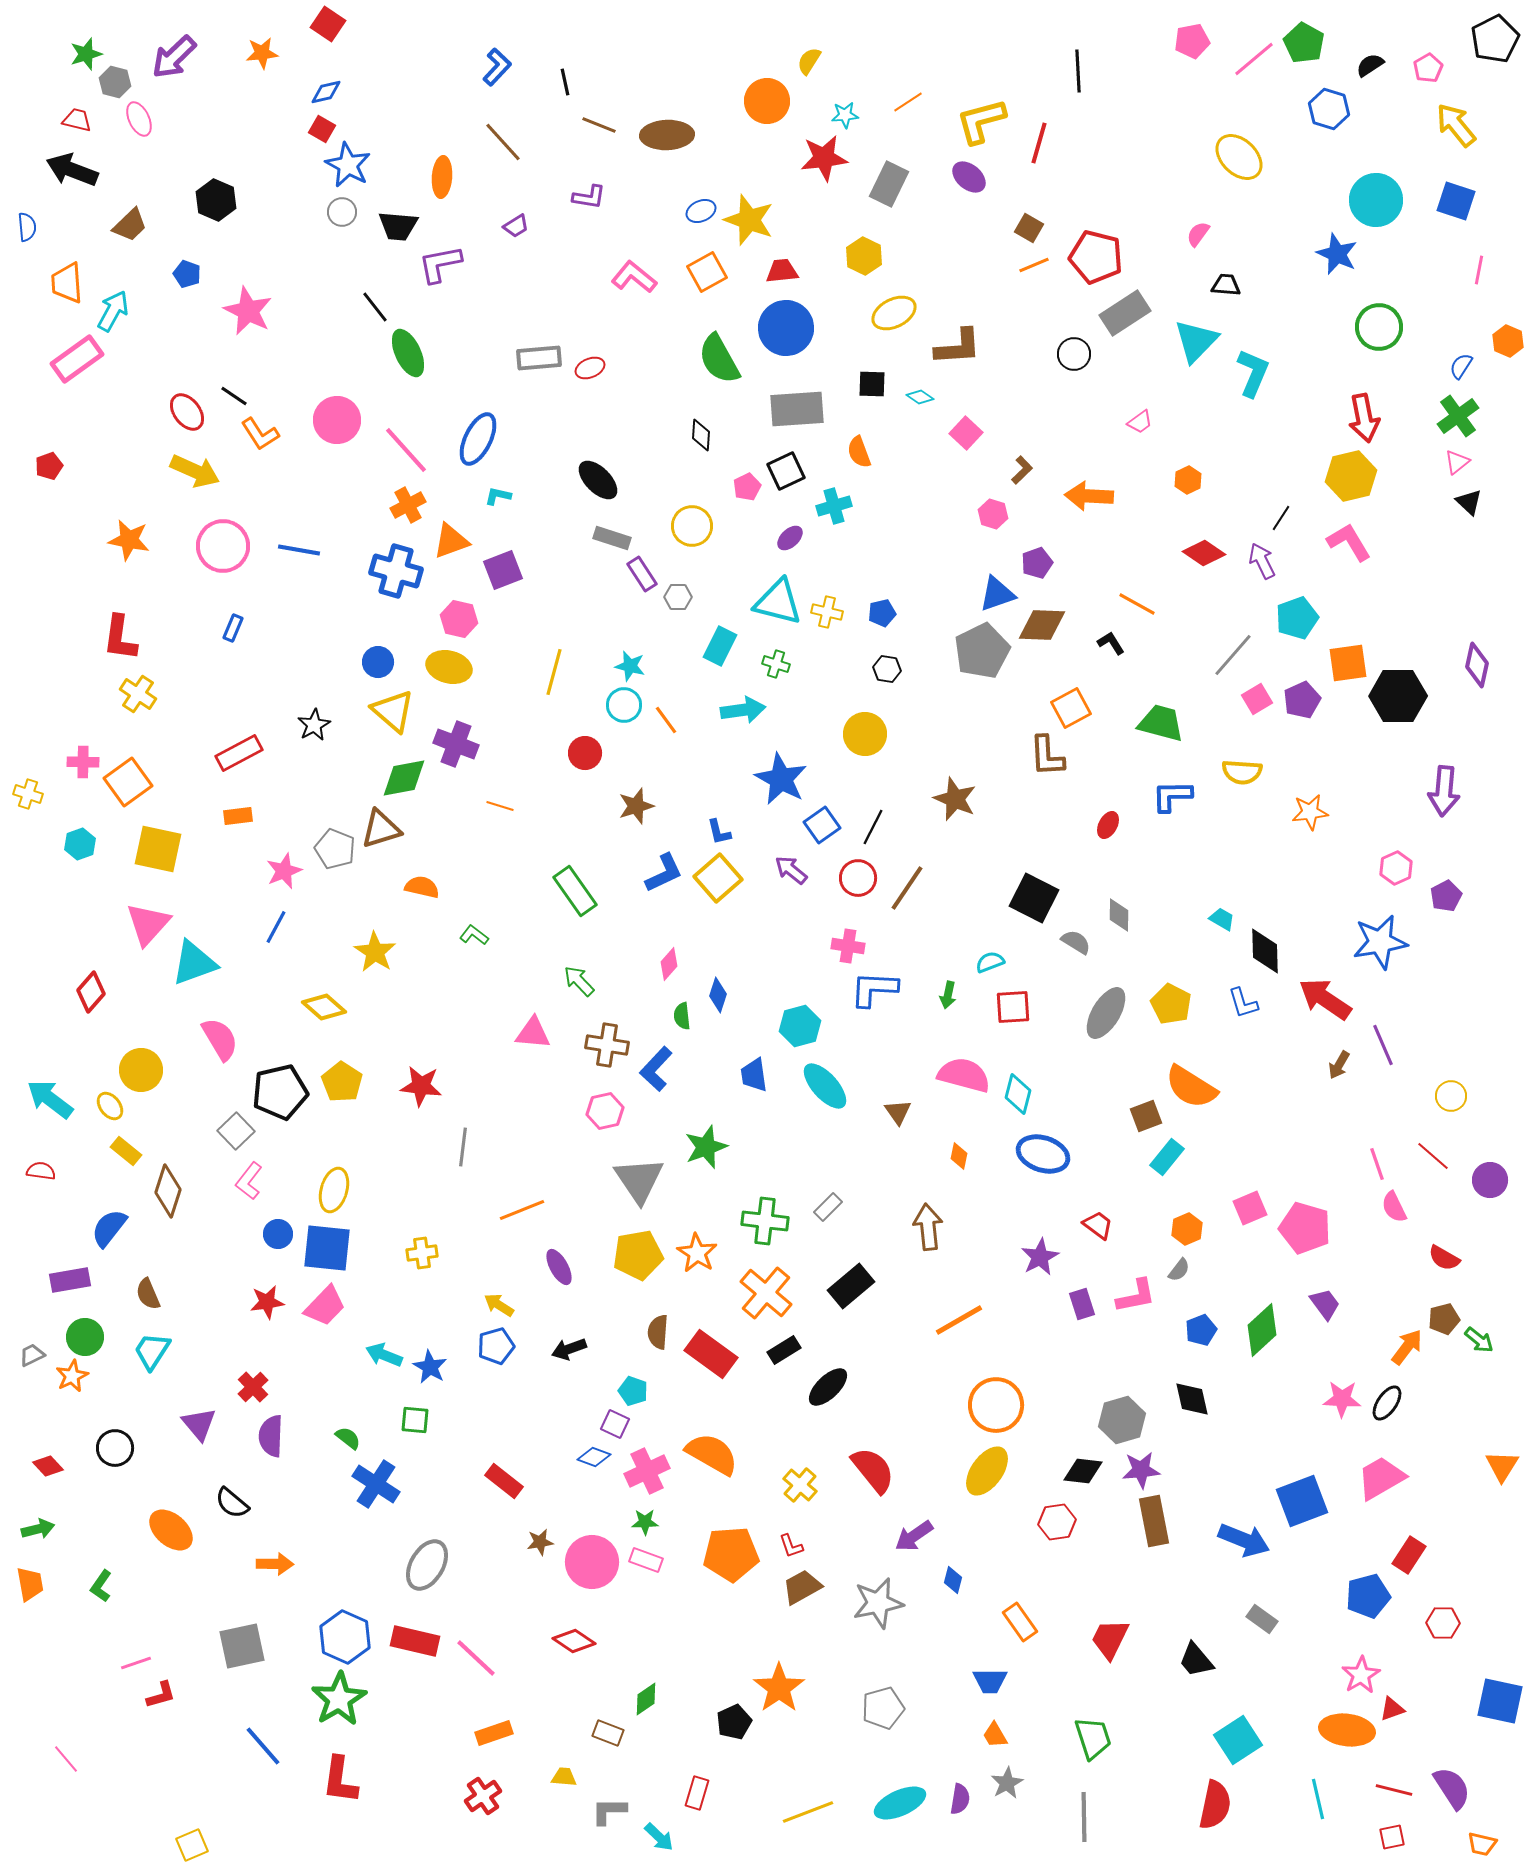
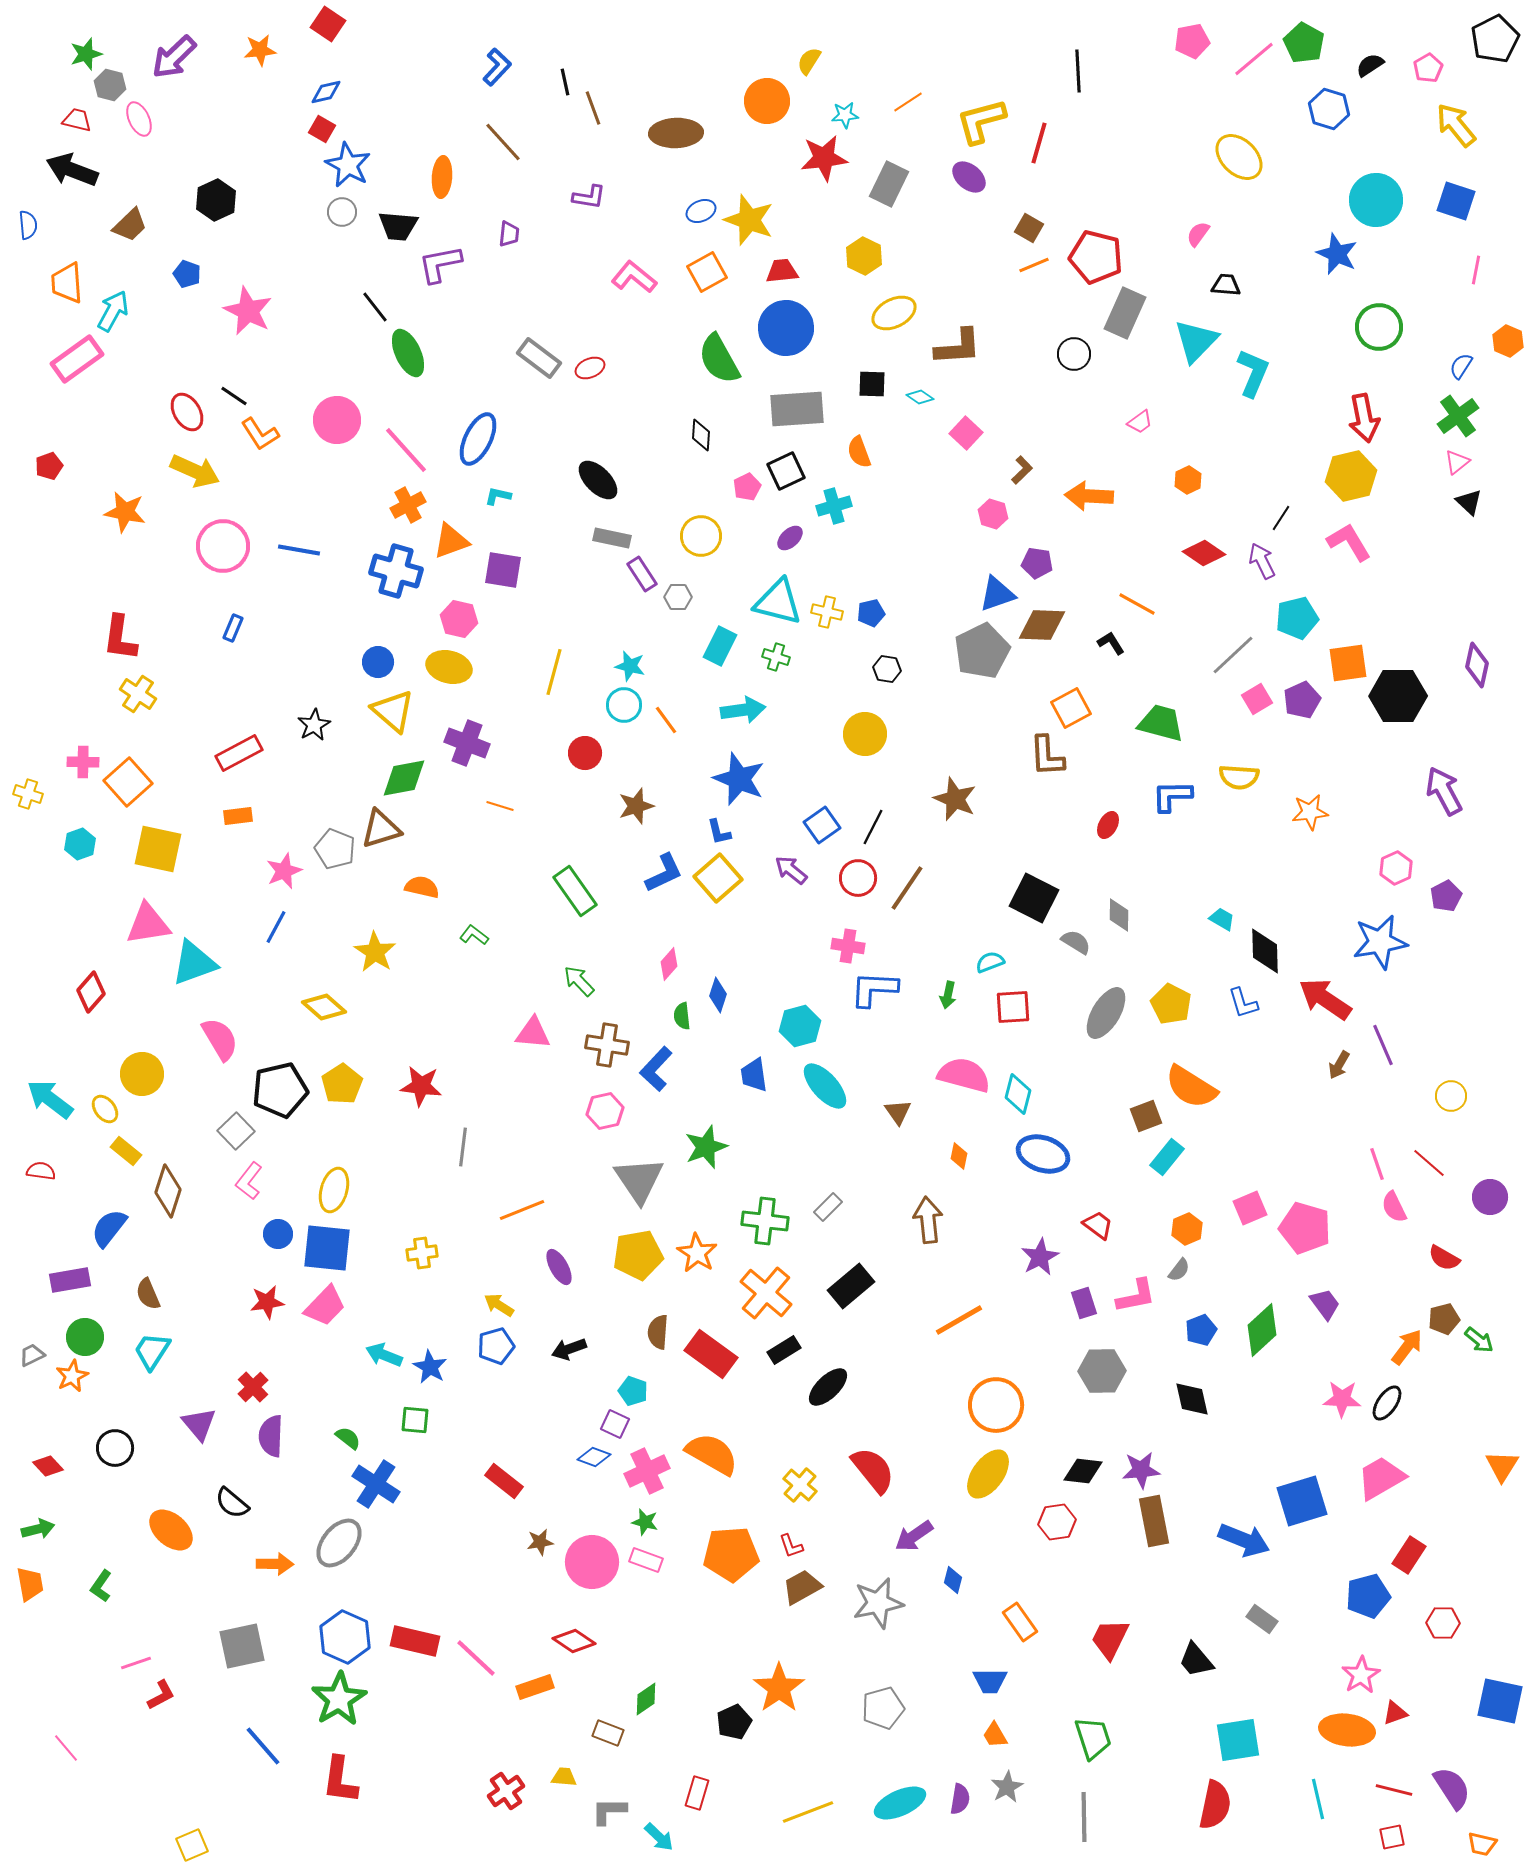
orange star at (262, 53): moved 2 px left, 3 px up
gray hexagon at (115, 82): moved 5 px left, 3 px down
brown line at (599, 125): moved 6 px left, 17 px up; rotated 48 degrees clockwise
brown ellipse at (667, 135): moved 9 px right, 2 px up
black hexagon at (216, 200): rotated 12 degrees clockwise
purple trapezoid at (516, 226): moved 7 px left, 8 px down; rotated 52 degrees counterclockwise
blue semicircle at (27, 227): moved 1 px right, 2 px up
pink line at (1479, 270): moved 3 px left
gray rectangle at (1125, 313): rotated 33 degrees counterclockwise
gray rectangle at (539, 358): rotated 42 degrees clockwise
red ellipse at (187, 412): rotated 6 degrees clockwise
yellow circle at (692, 526): moved 9 px right, 10 px down
gray rectangle at (612, 538): rotated 6 degrees counterclockwise
orange star at (129, 540): moved 4 px left, 28 px up
purple pentagon at (1037, 563): rotated 28 degrees clockwise
purple square at (503, 570): rotated 30 degrees clockwise
blue pentagon at (882, 613): moved 11 px left
cyan pentagon at (1297, 618): rotated 6 degrees clockwise
gray line at (1233, 655): rotated 6 degrees clockwise
green cross at (776, 664): moved 7 px up
purple cross at (456, 744): moved 11 px right, 1 px up
yellow semicircle at (1242, 772): moved 3 px left, 5 px down
blue star at (781, 779): moved 42 px left; rotated 6 degrees counterclockwise
orange square at (128, 782): rotated 6 degrees counterclockwise
purple arrow at (1444, 791): rotated 147 degrees clockwise
pink triangle at (148, 924): rotated 39 degrees clockwise
yellow circle at (141, 1070): moved 1 px right, 4 px down
yellow pentagon at (342, 1082): moved 2 px down; rotated 6 degrees clockwise
black pentagon at (280, 1092): moved 2 px up
yellow ellipse at (110, 1106): moved 5 px left, 3 px down
red line at (1433, 1156): moved 4 px left, 7 px down
purple circle at (1490, 1180): moved 17 px down
brown arrow at (928, 1227): moved 7 px up
purple rectangle at (1082, 1304): moved 2 px right, 1 px up
gray hexagon at (1122, 1420): moved 20 px left, 49 px up; rotated 15 degrees clockwise
yellow ellipse at (987, 1471): moved 1 px right, 3 px down
blue square at (1302, 1501): rotated 4 degrees clockwise
green star at (645, 1522): rotated 16 degrees clockwise
gray ellipse at (427, 1565): moved 88 px left, 22 px up; rotated 9 degrees clockwise
red L-shape at (161, 1695): rotated 12 degrees counterclockwise
red triangle at (1392, 1709): moved 3 px right, 4 px down
orange rectangle at (494, 1733): moved 41 px right, 46 px up
cyan square at (1238, 1740): rotated 24 degrees clockwise
pink line at (66, 1759): moved 11 px up
gray star at (1007, 1783): moved 4 px down
red cross at (483, 1796): moved 23 px right, 5 px up
